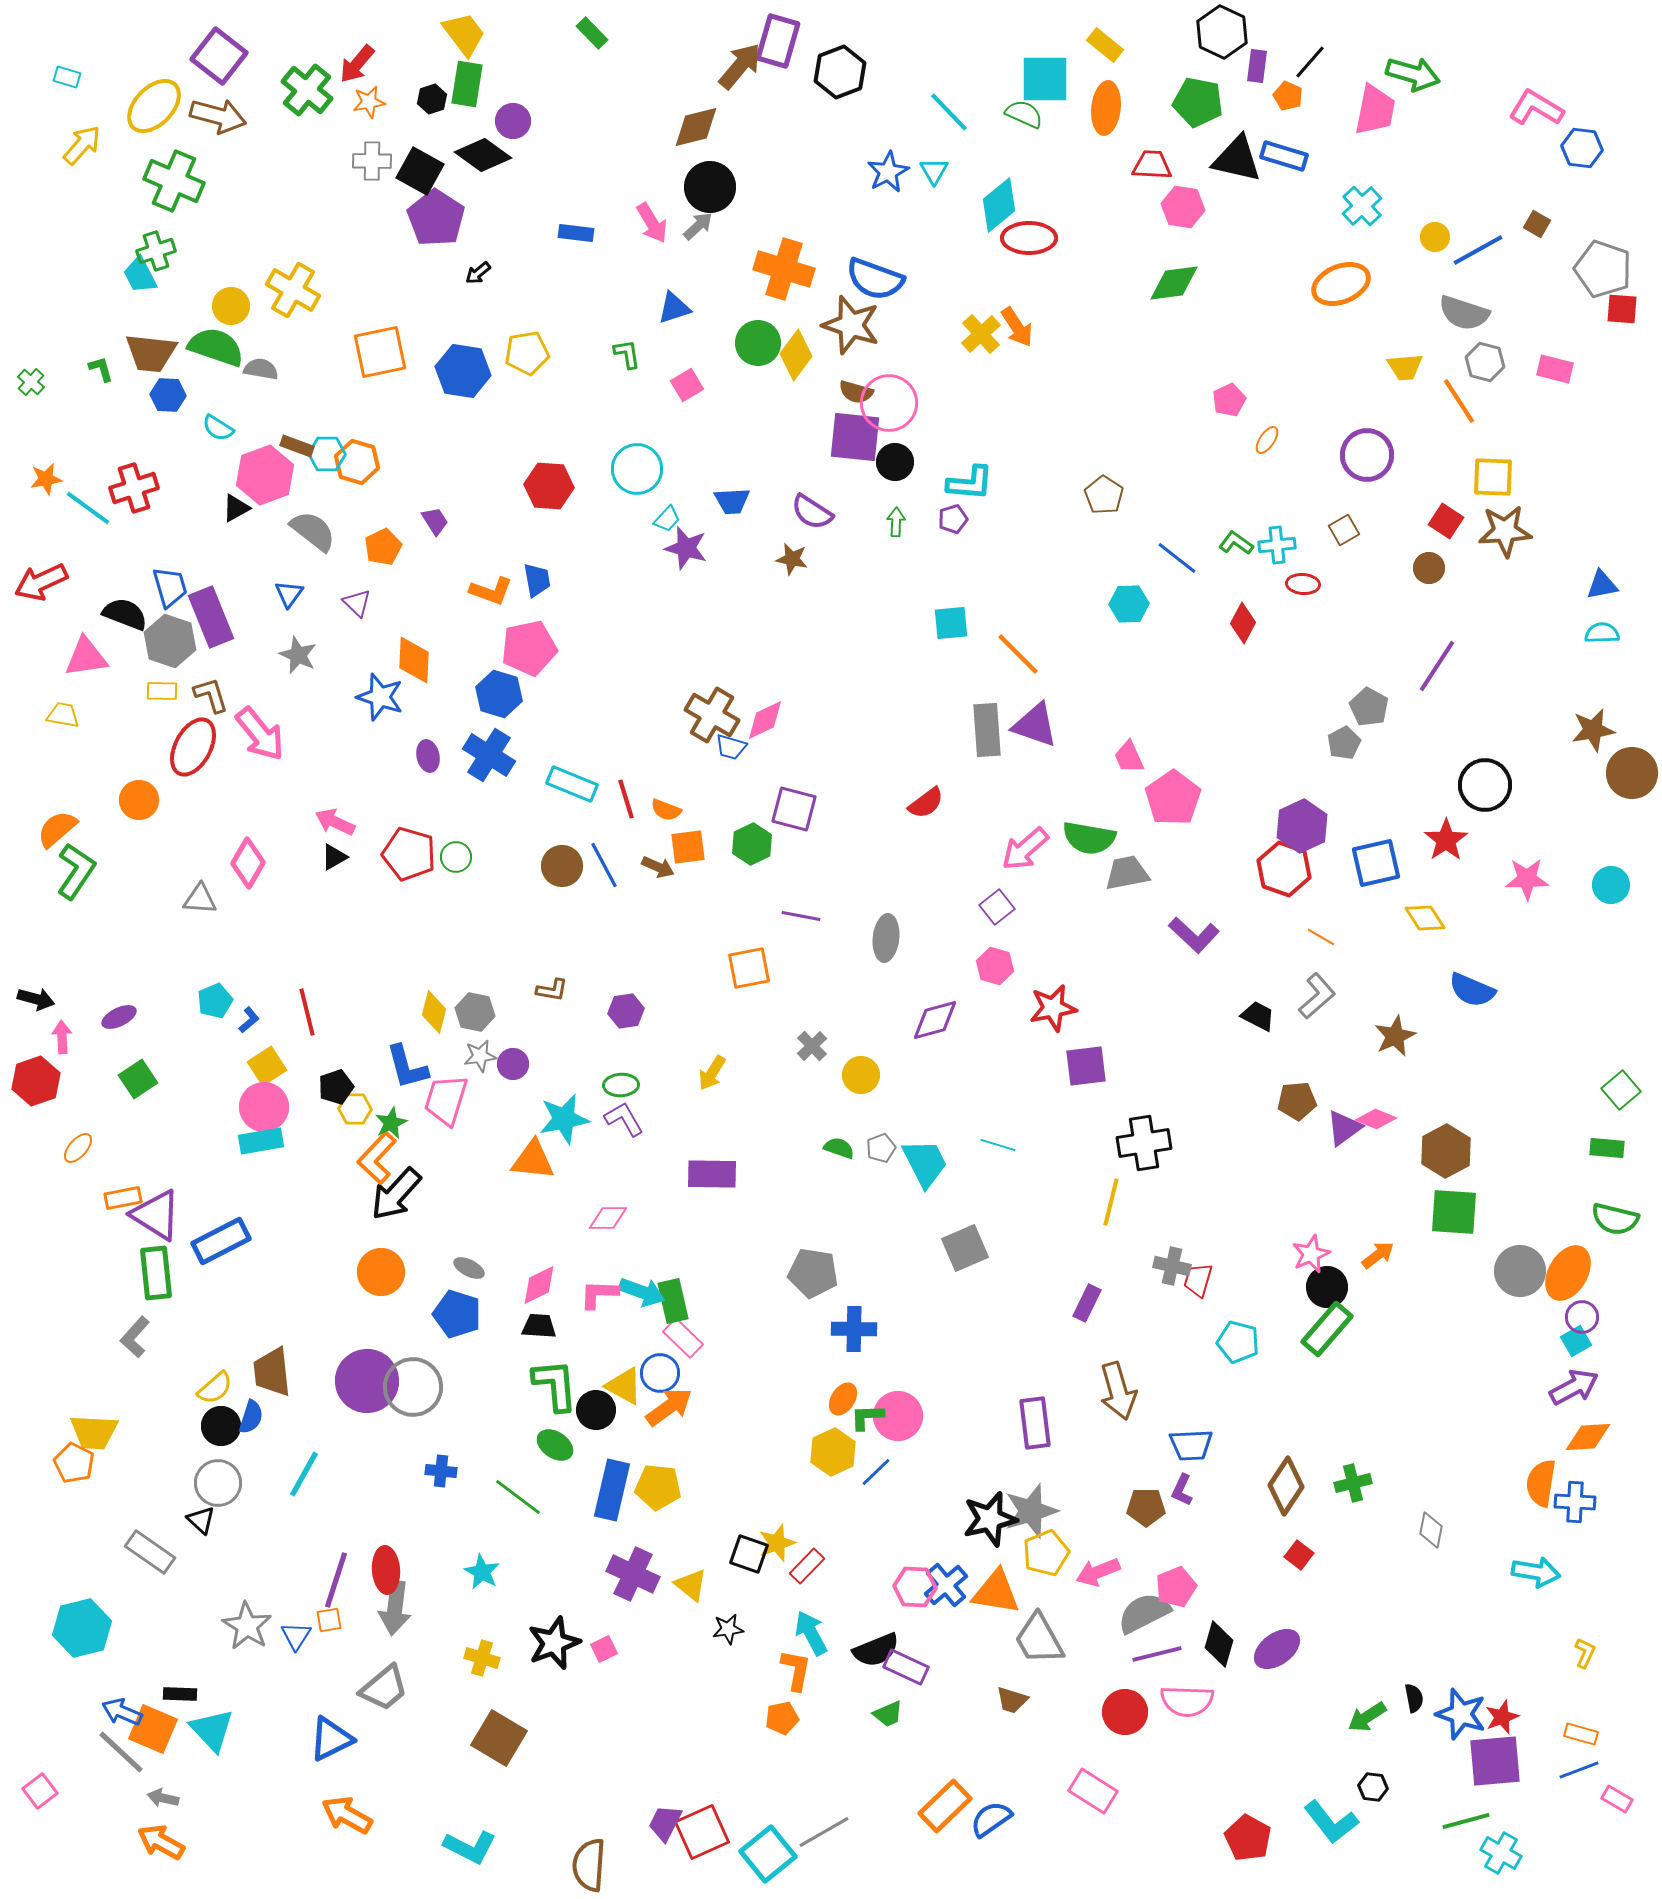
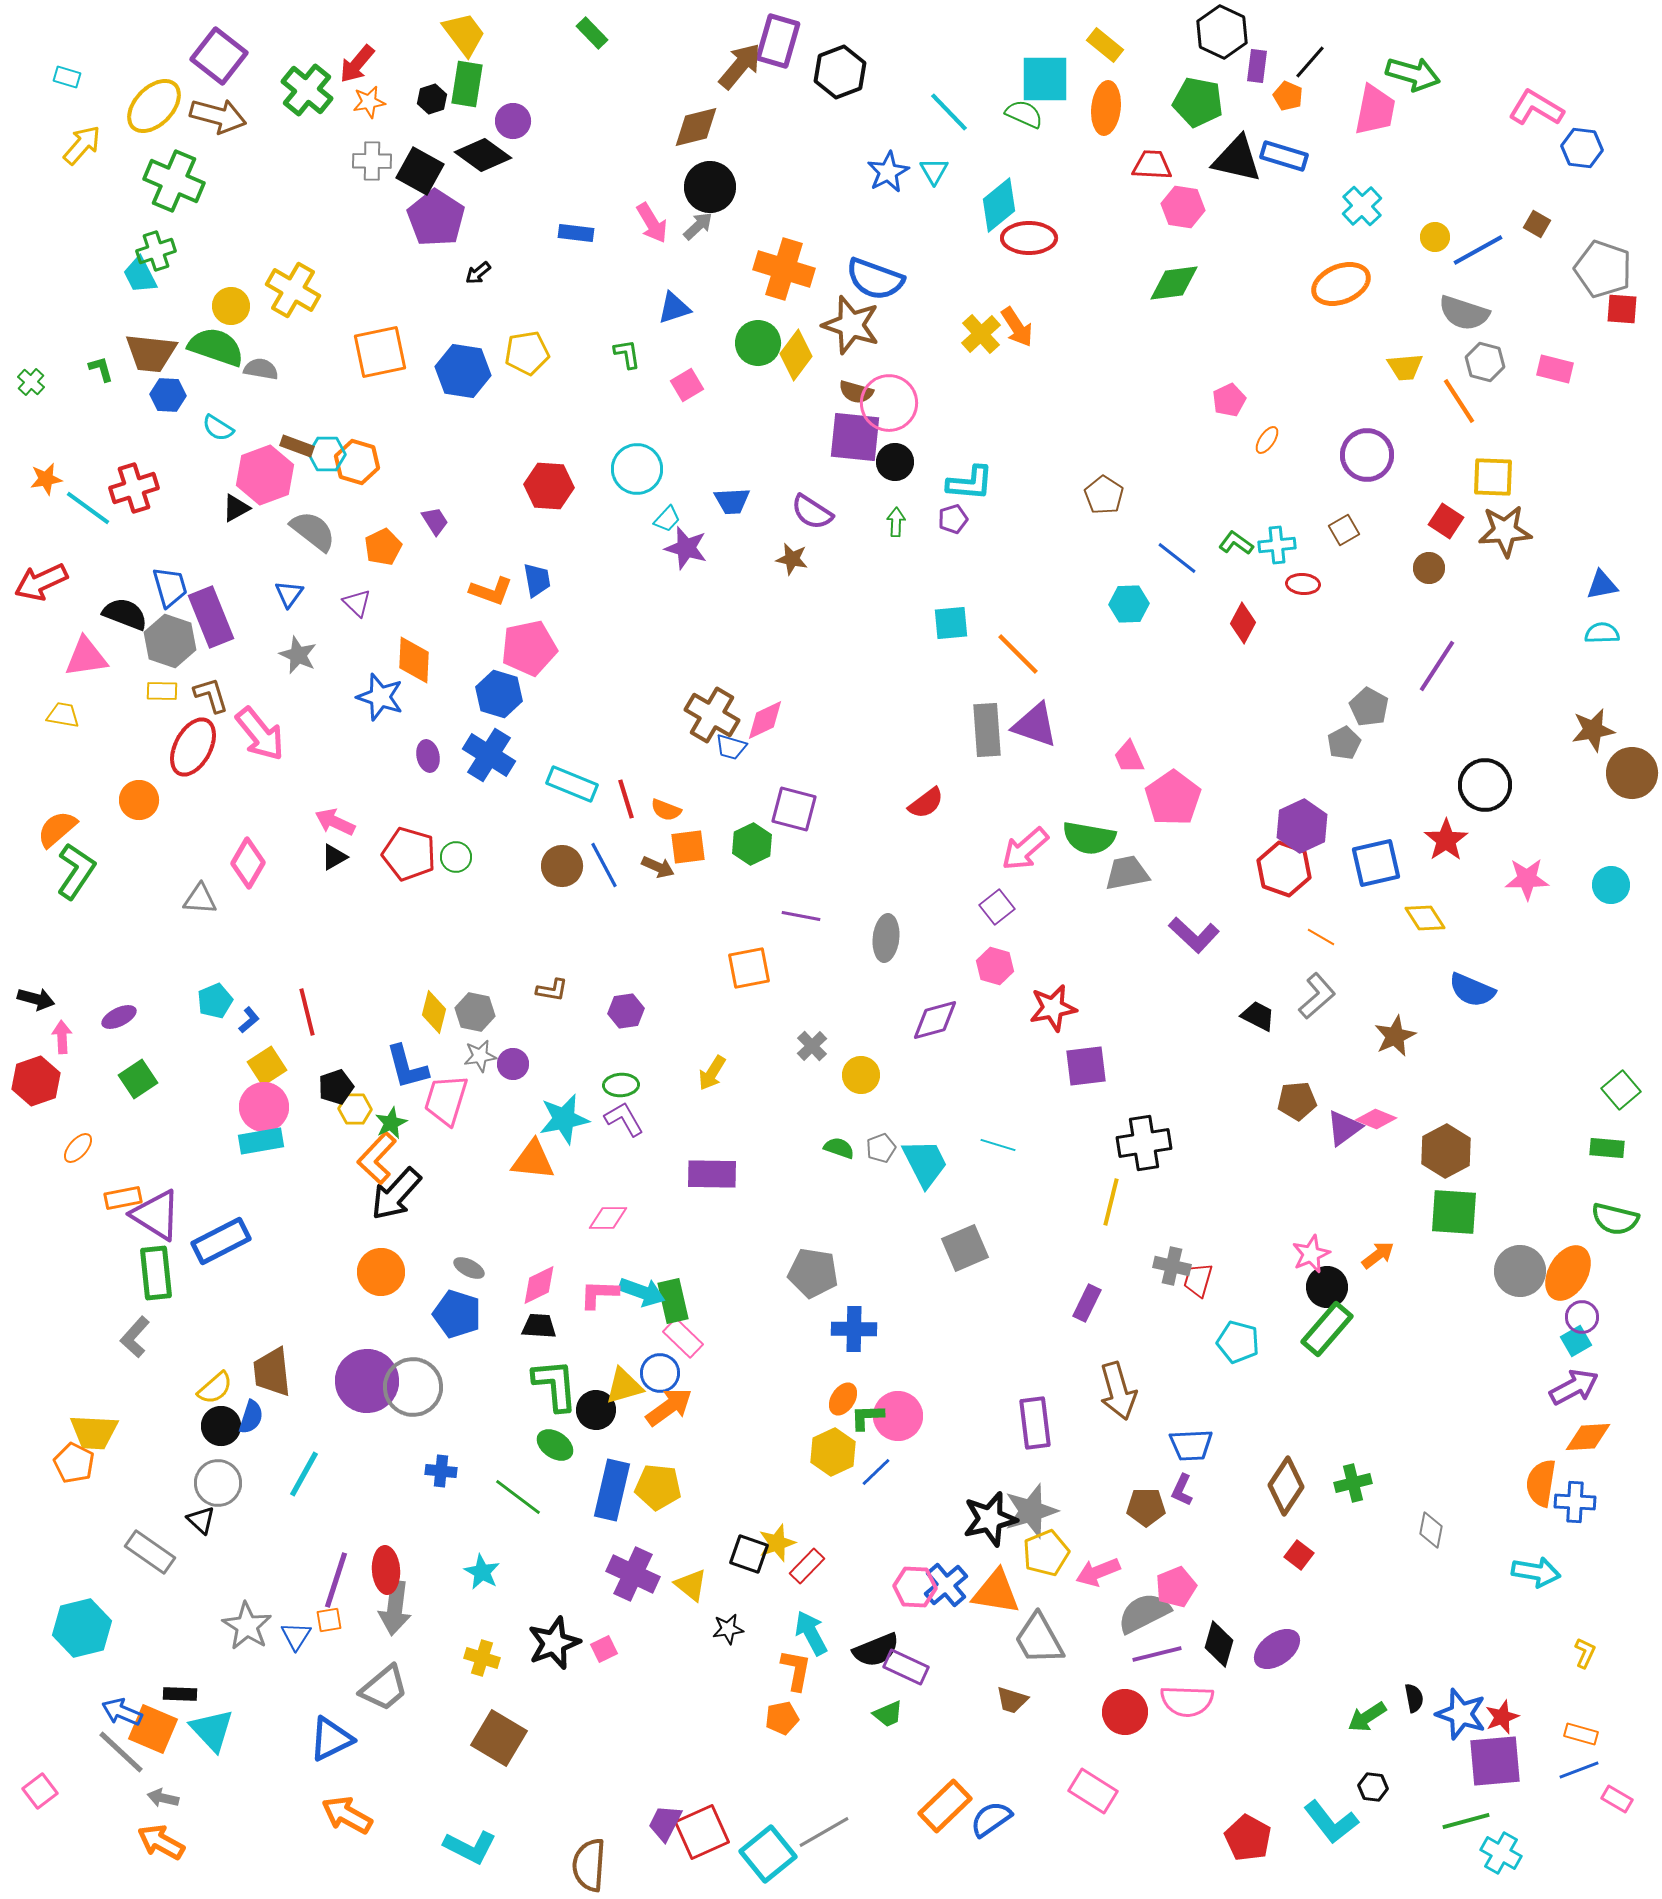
yellow triangle at (624, 1386): rotated 45 degrees counterclockwise
